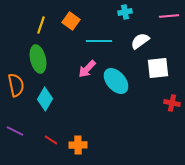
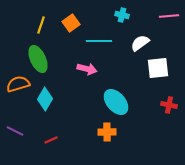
cyan cross: moved 3 px left, 3 px down; rotated 24 degrees clockwise
orange square: moved 2 px down; rotated 18 degrees clockwise
white semicircle: moved 2 px down
green ellipse: rotated 12 degrees counterclockwise
pink arrow: rotated 120 degrees counterclockwise
cyan ellipse: moved 21 px down
orange semicircle: moved 2 px right, 1 px up; rotated 95 degrees counterclockwise
red cross: moved 3 px left, 2 px down
red line: rotated 56 degrees counterclockwise
orange cross: moved 29 px right, 13 px up
